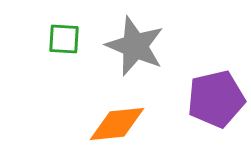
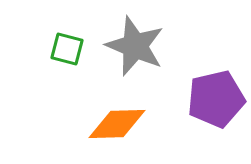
green square: moved 3 px right, 10 px down; rotated 12 degrees clockwise
orange diamond: rotated 4 degrees clockwise
